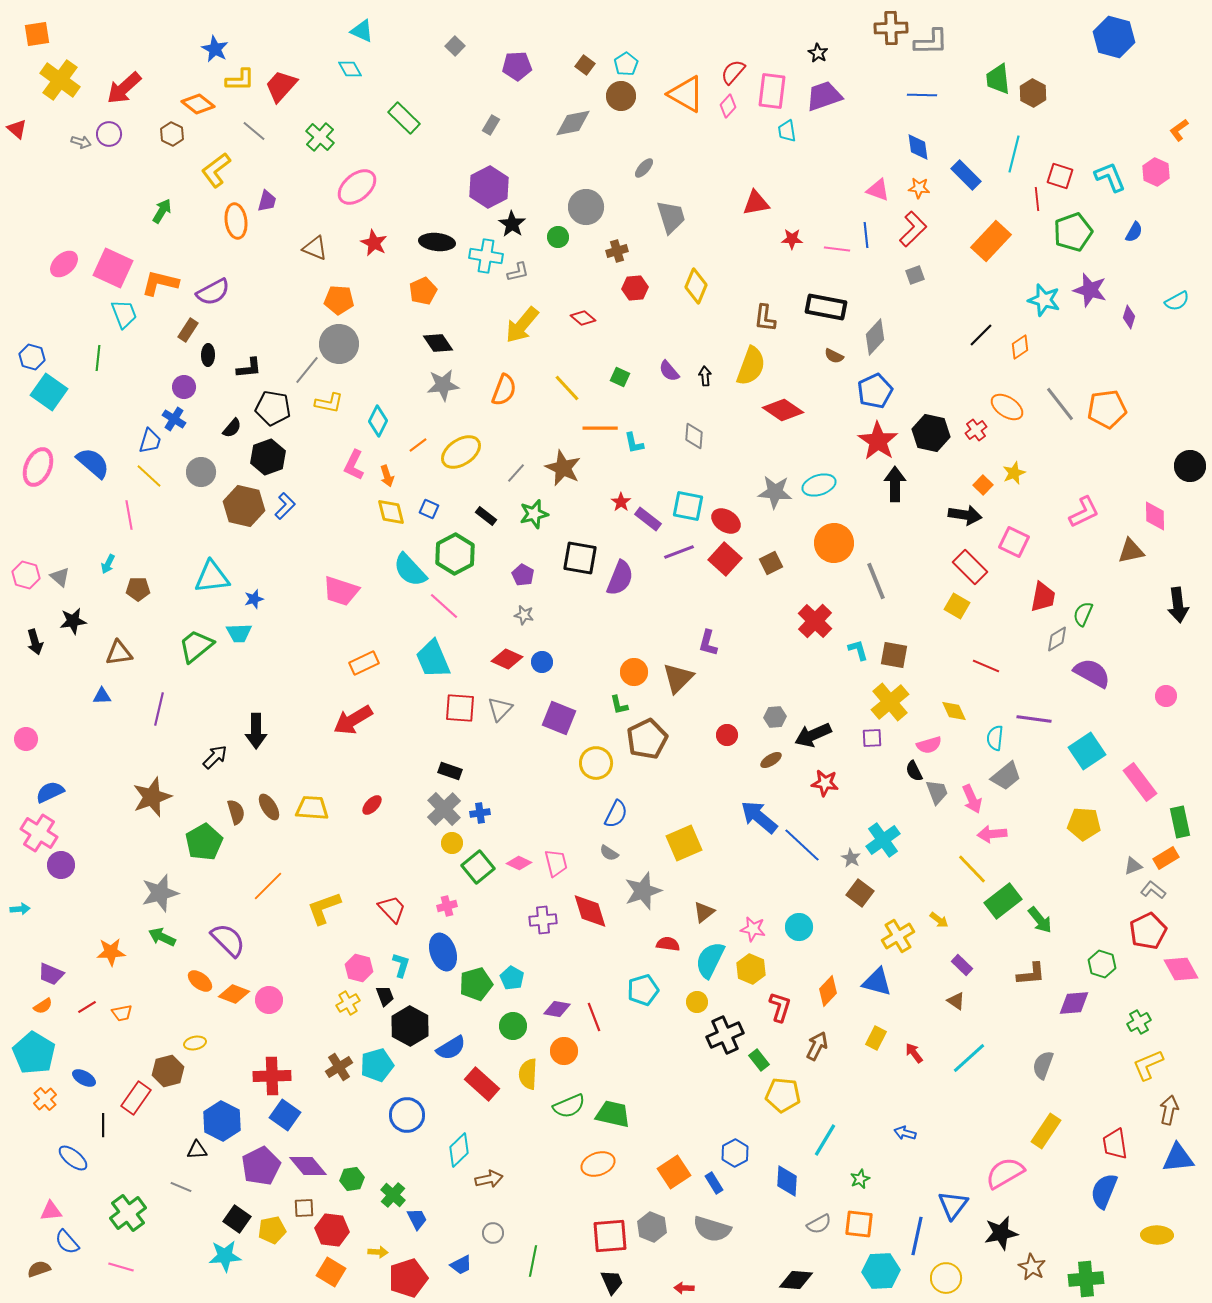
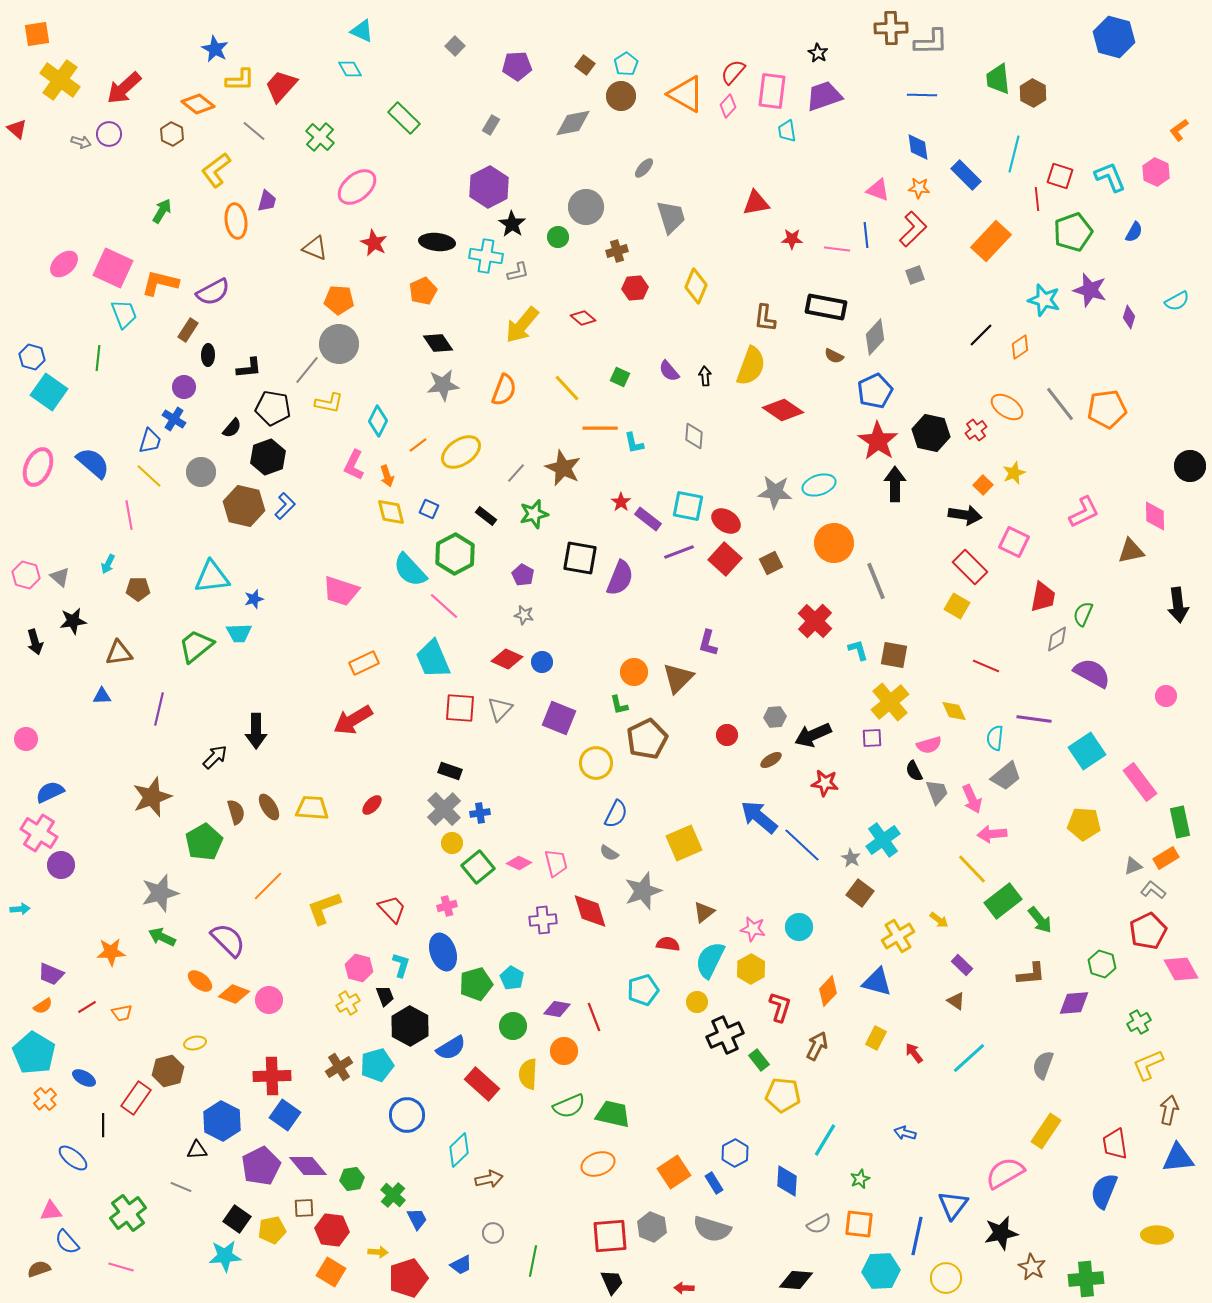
yellow hexagon at (751, 969): rotated 8 degrees clockwise
